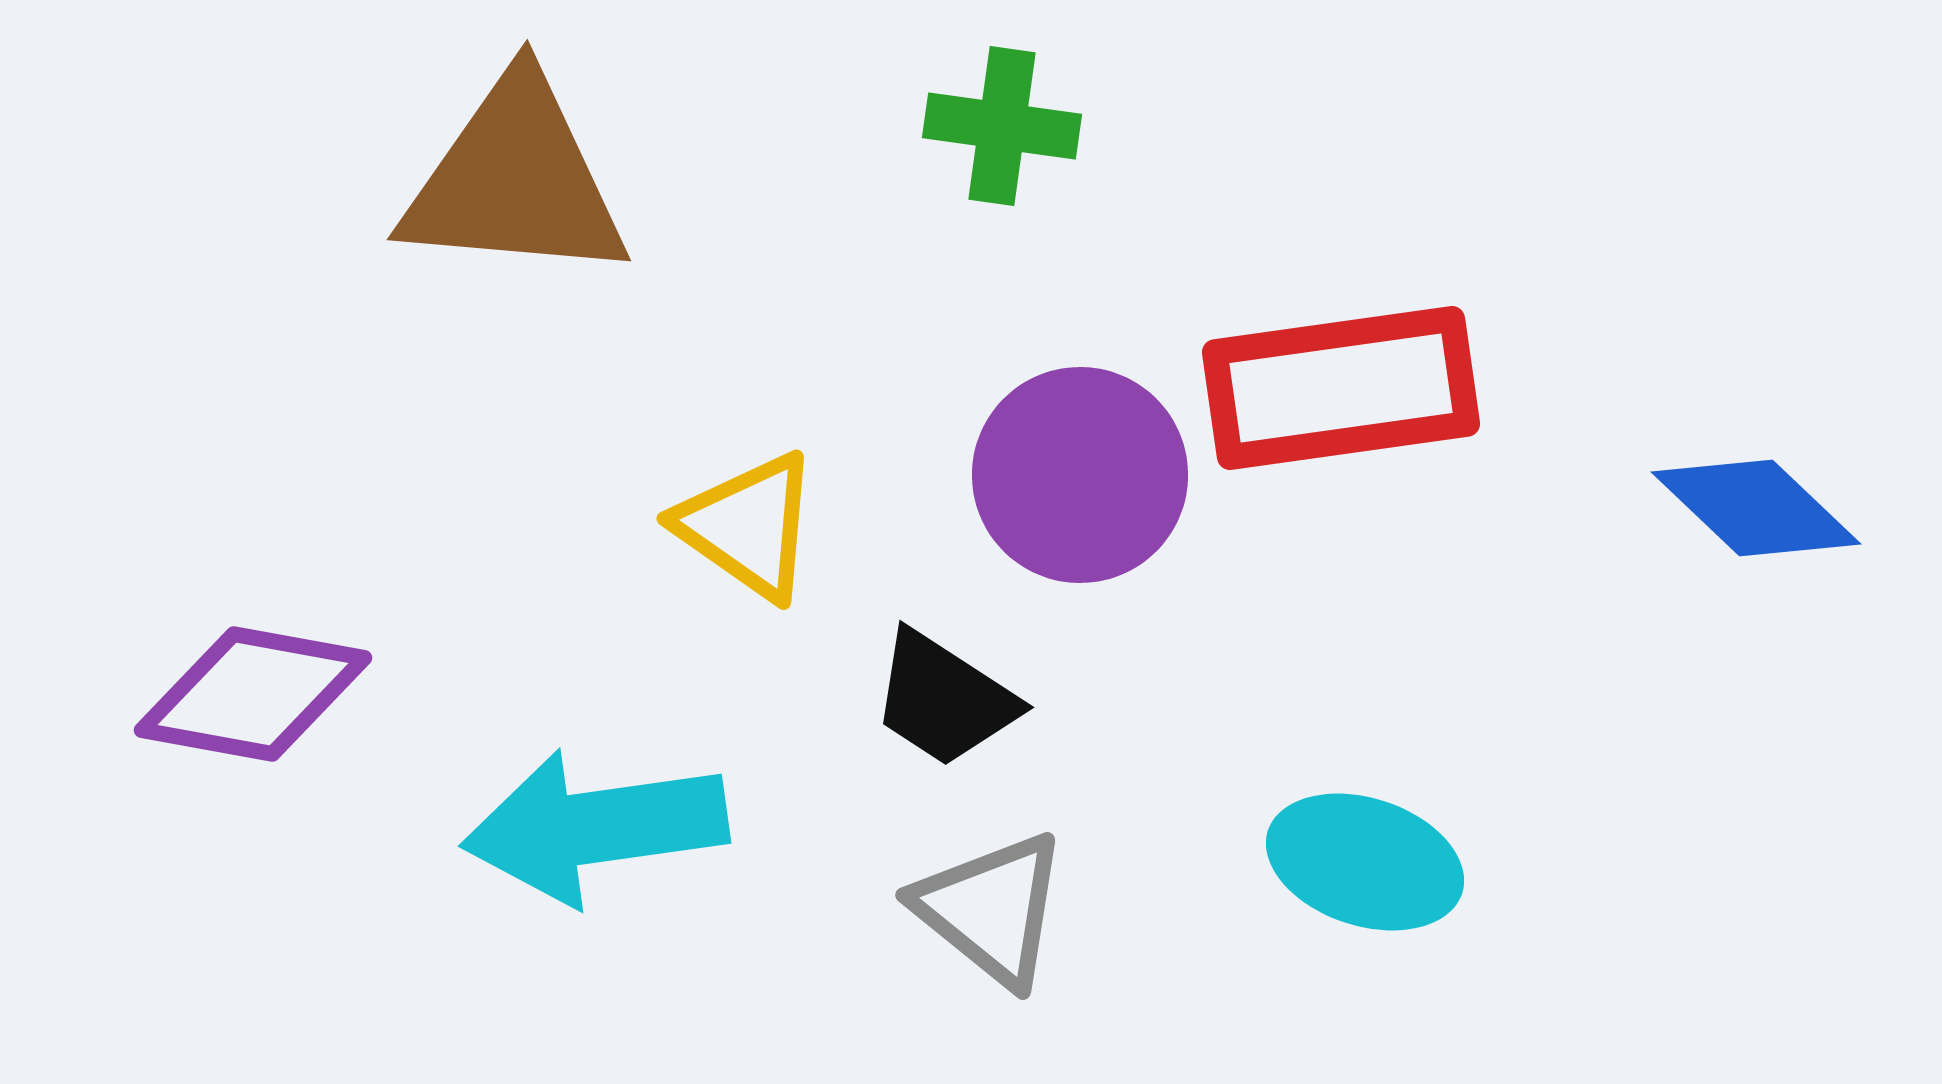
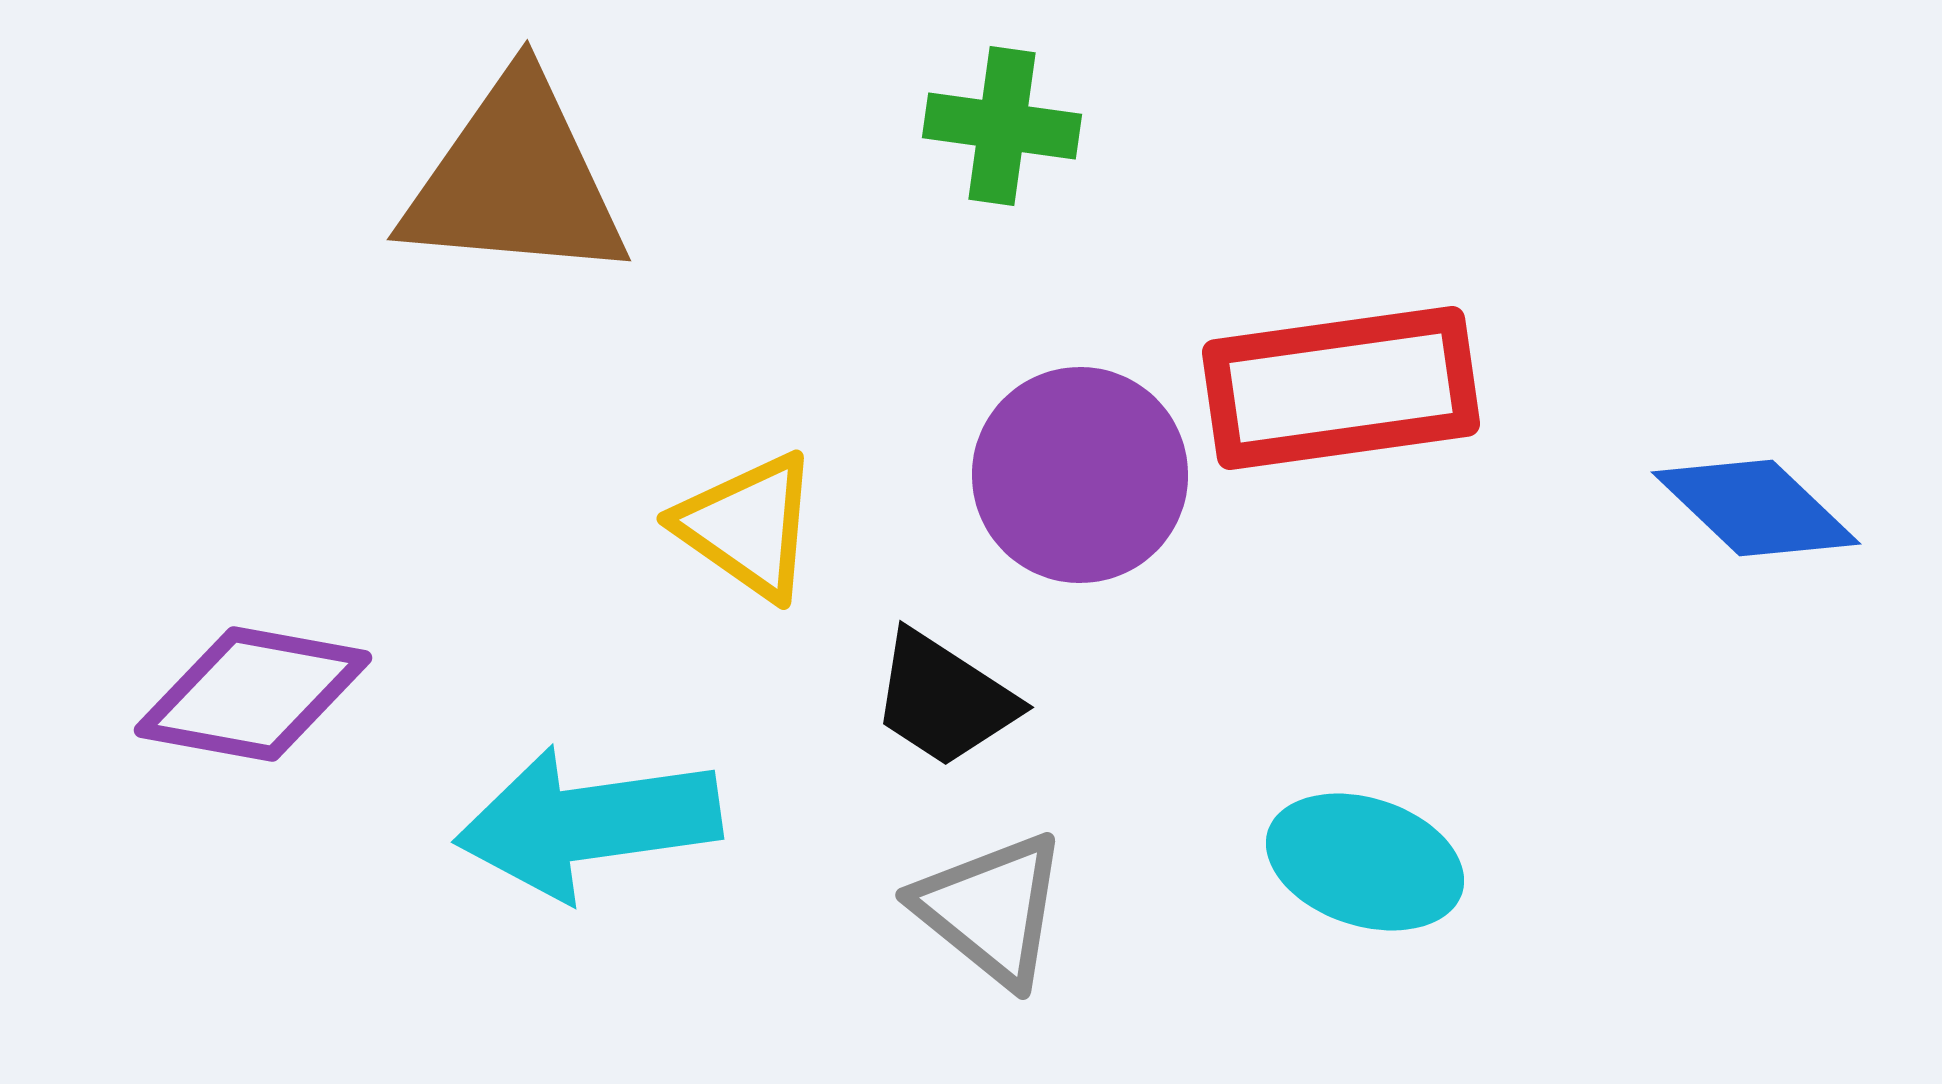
cyan arrow: moved 7 px left, 4 px up
